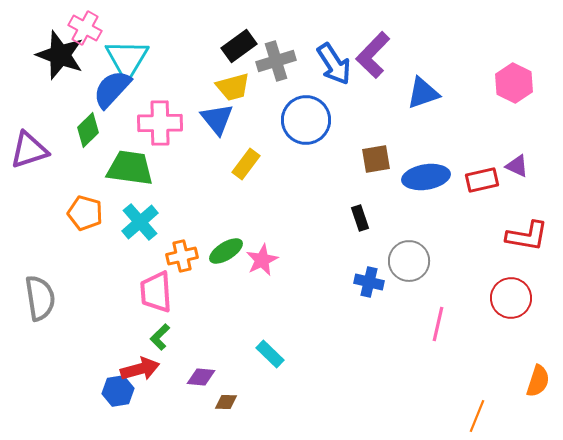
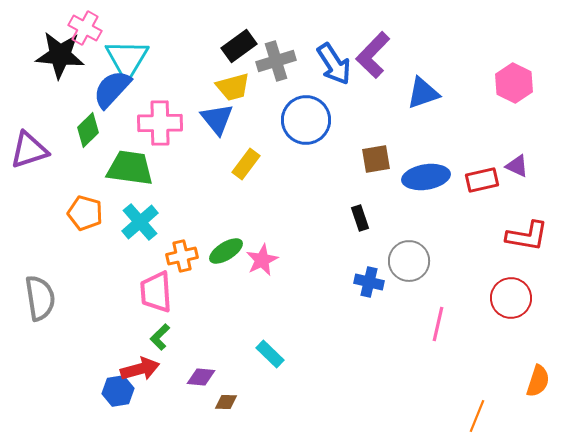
black star at (60, 55): rotated 15 degrees counterclockwise
